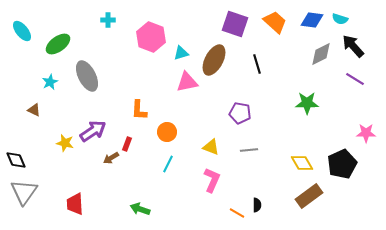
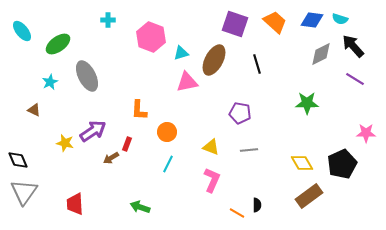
black diamond: moved 2 px right
green arrow: moved 2 px up
